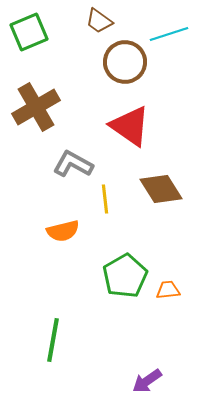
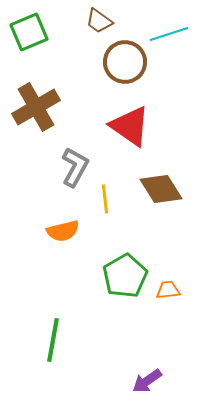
gray L-shape: moved 2 px right, 3 px down; rotated 90 degrees clockwise
